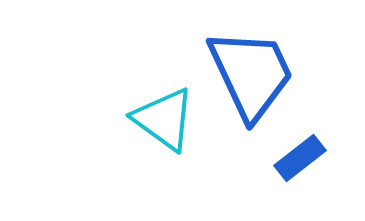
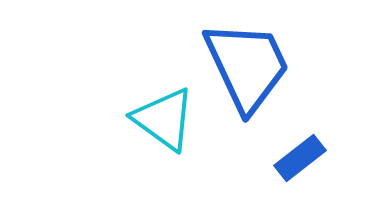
blue trapezoid: moved 4 px left, 8 px up
